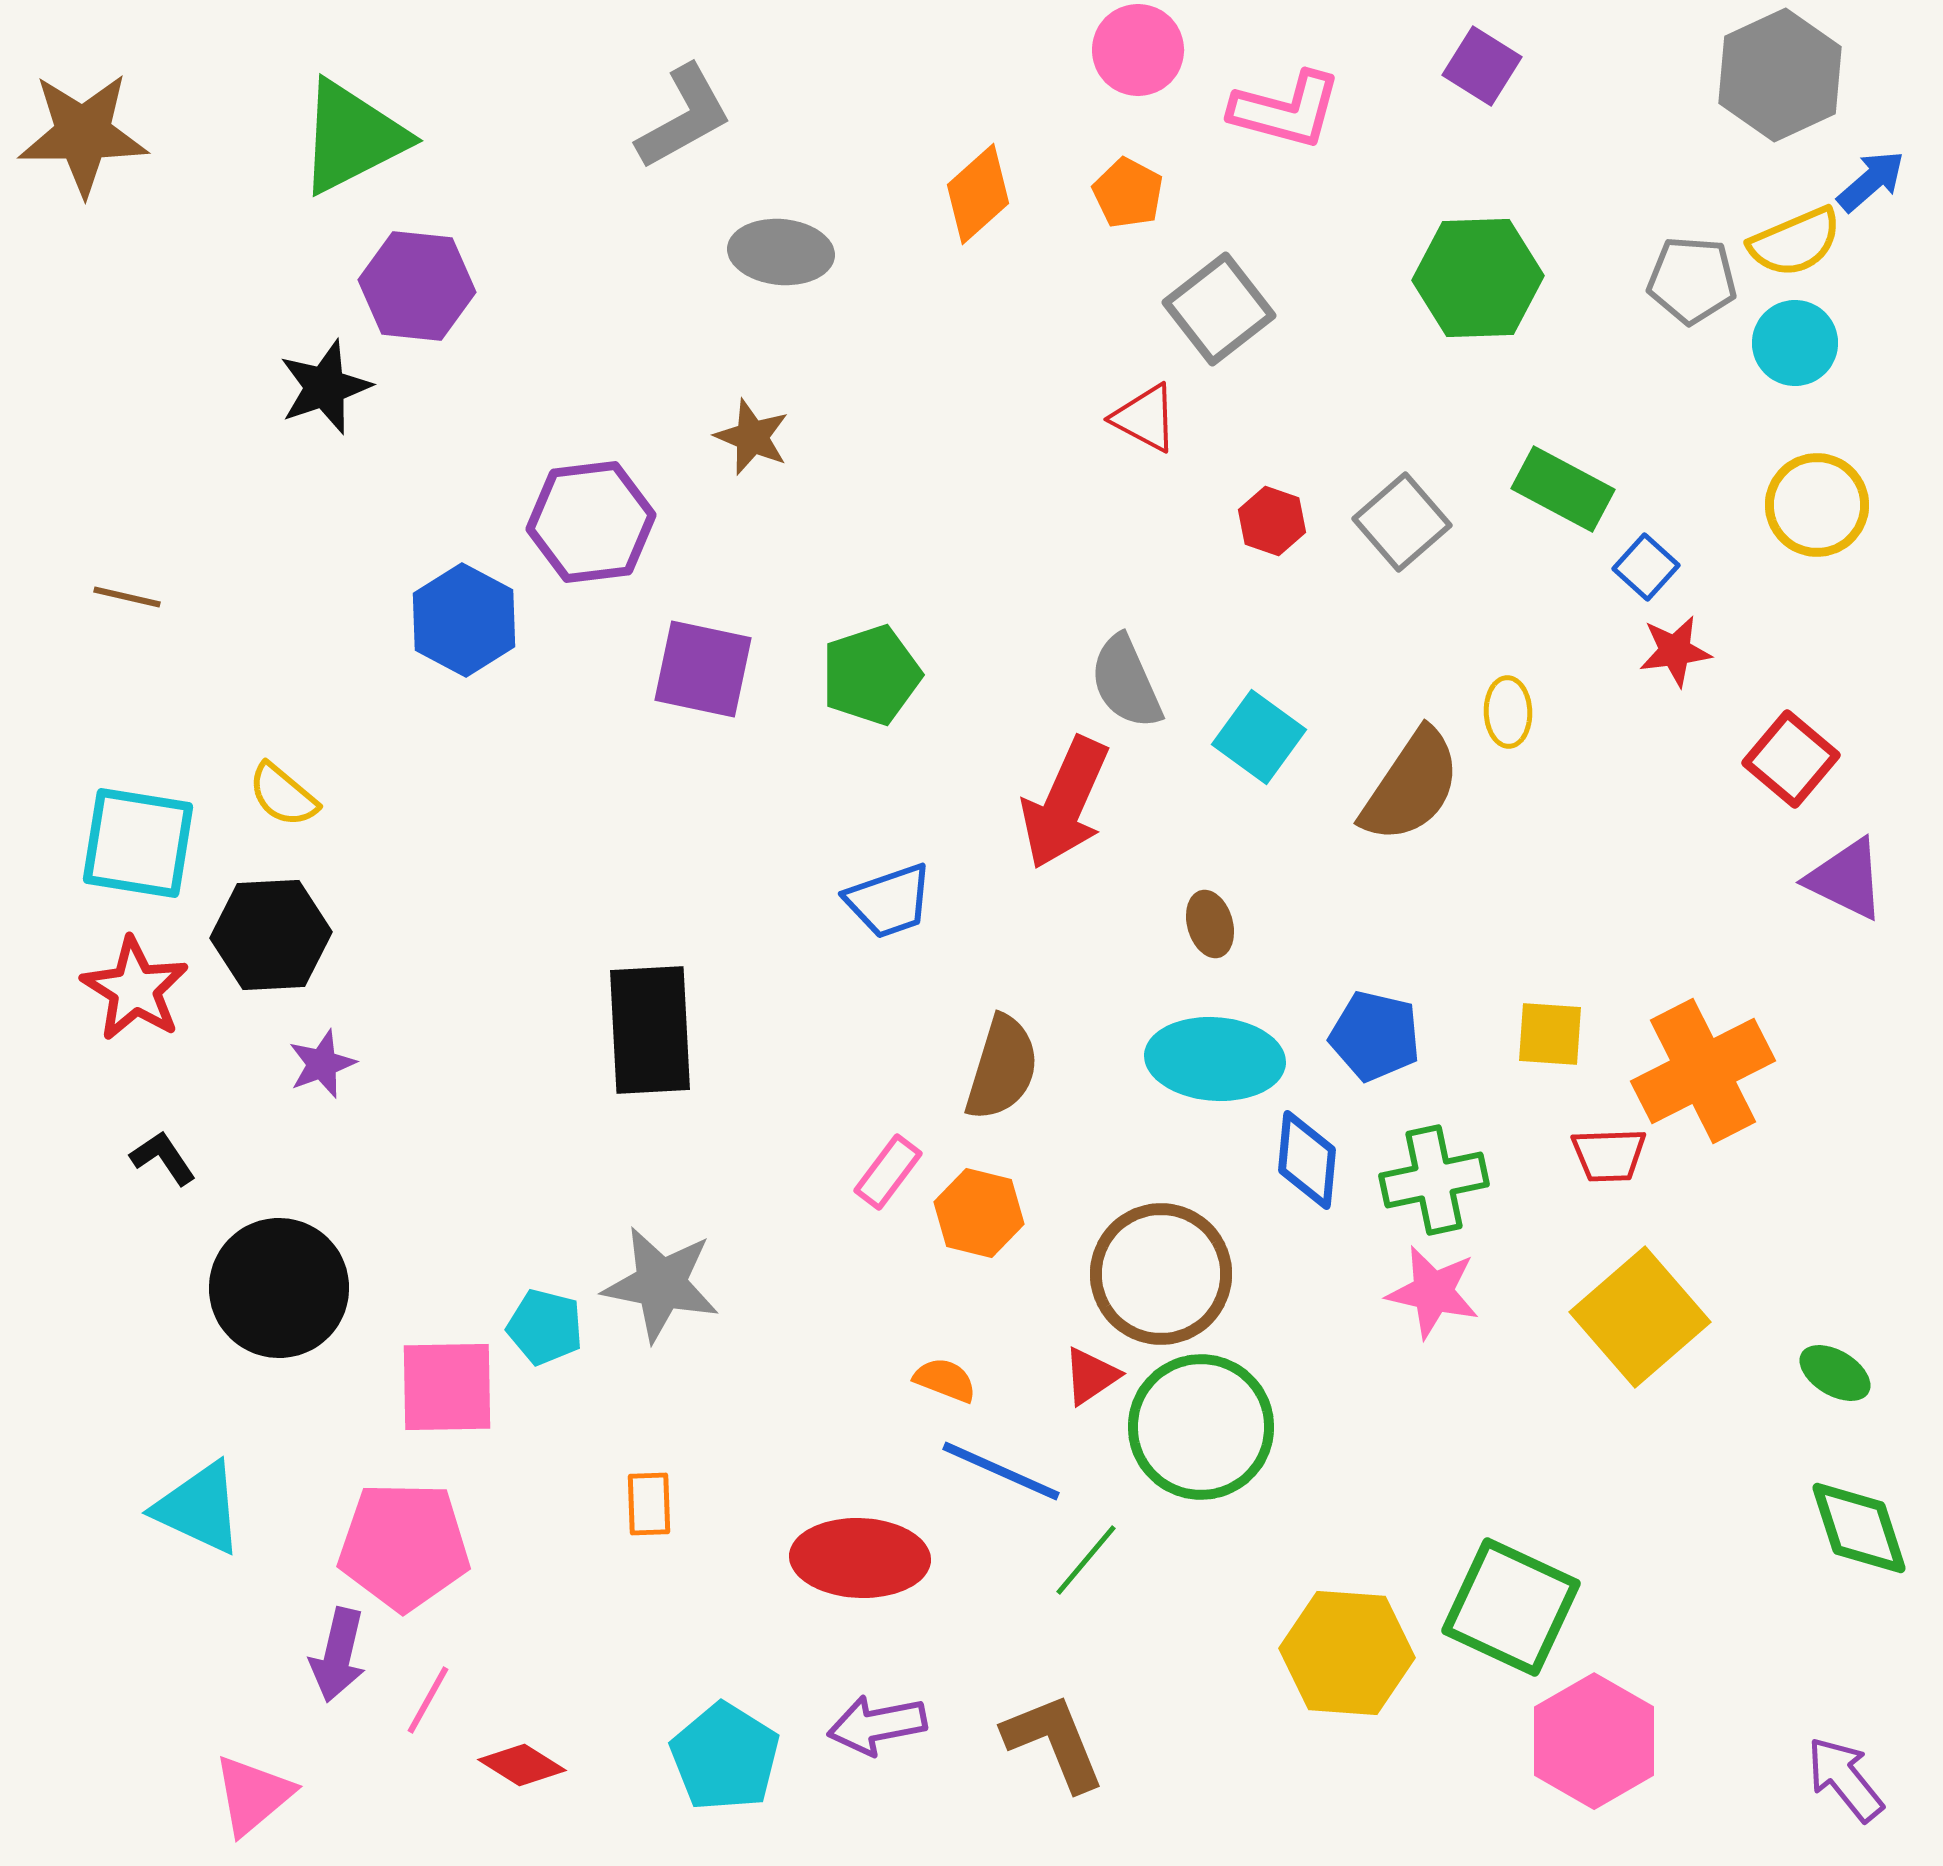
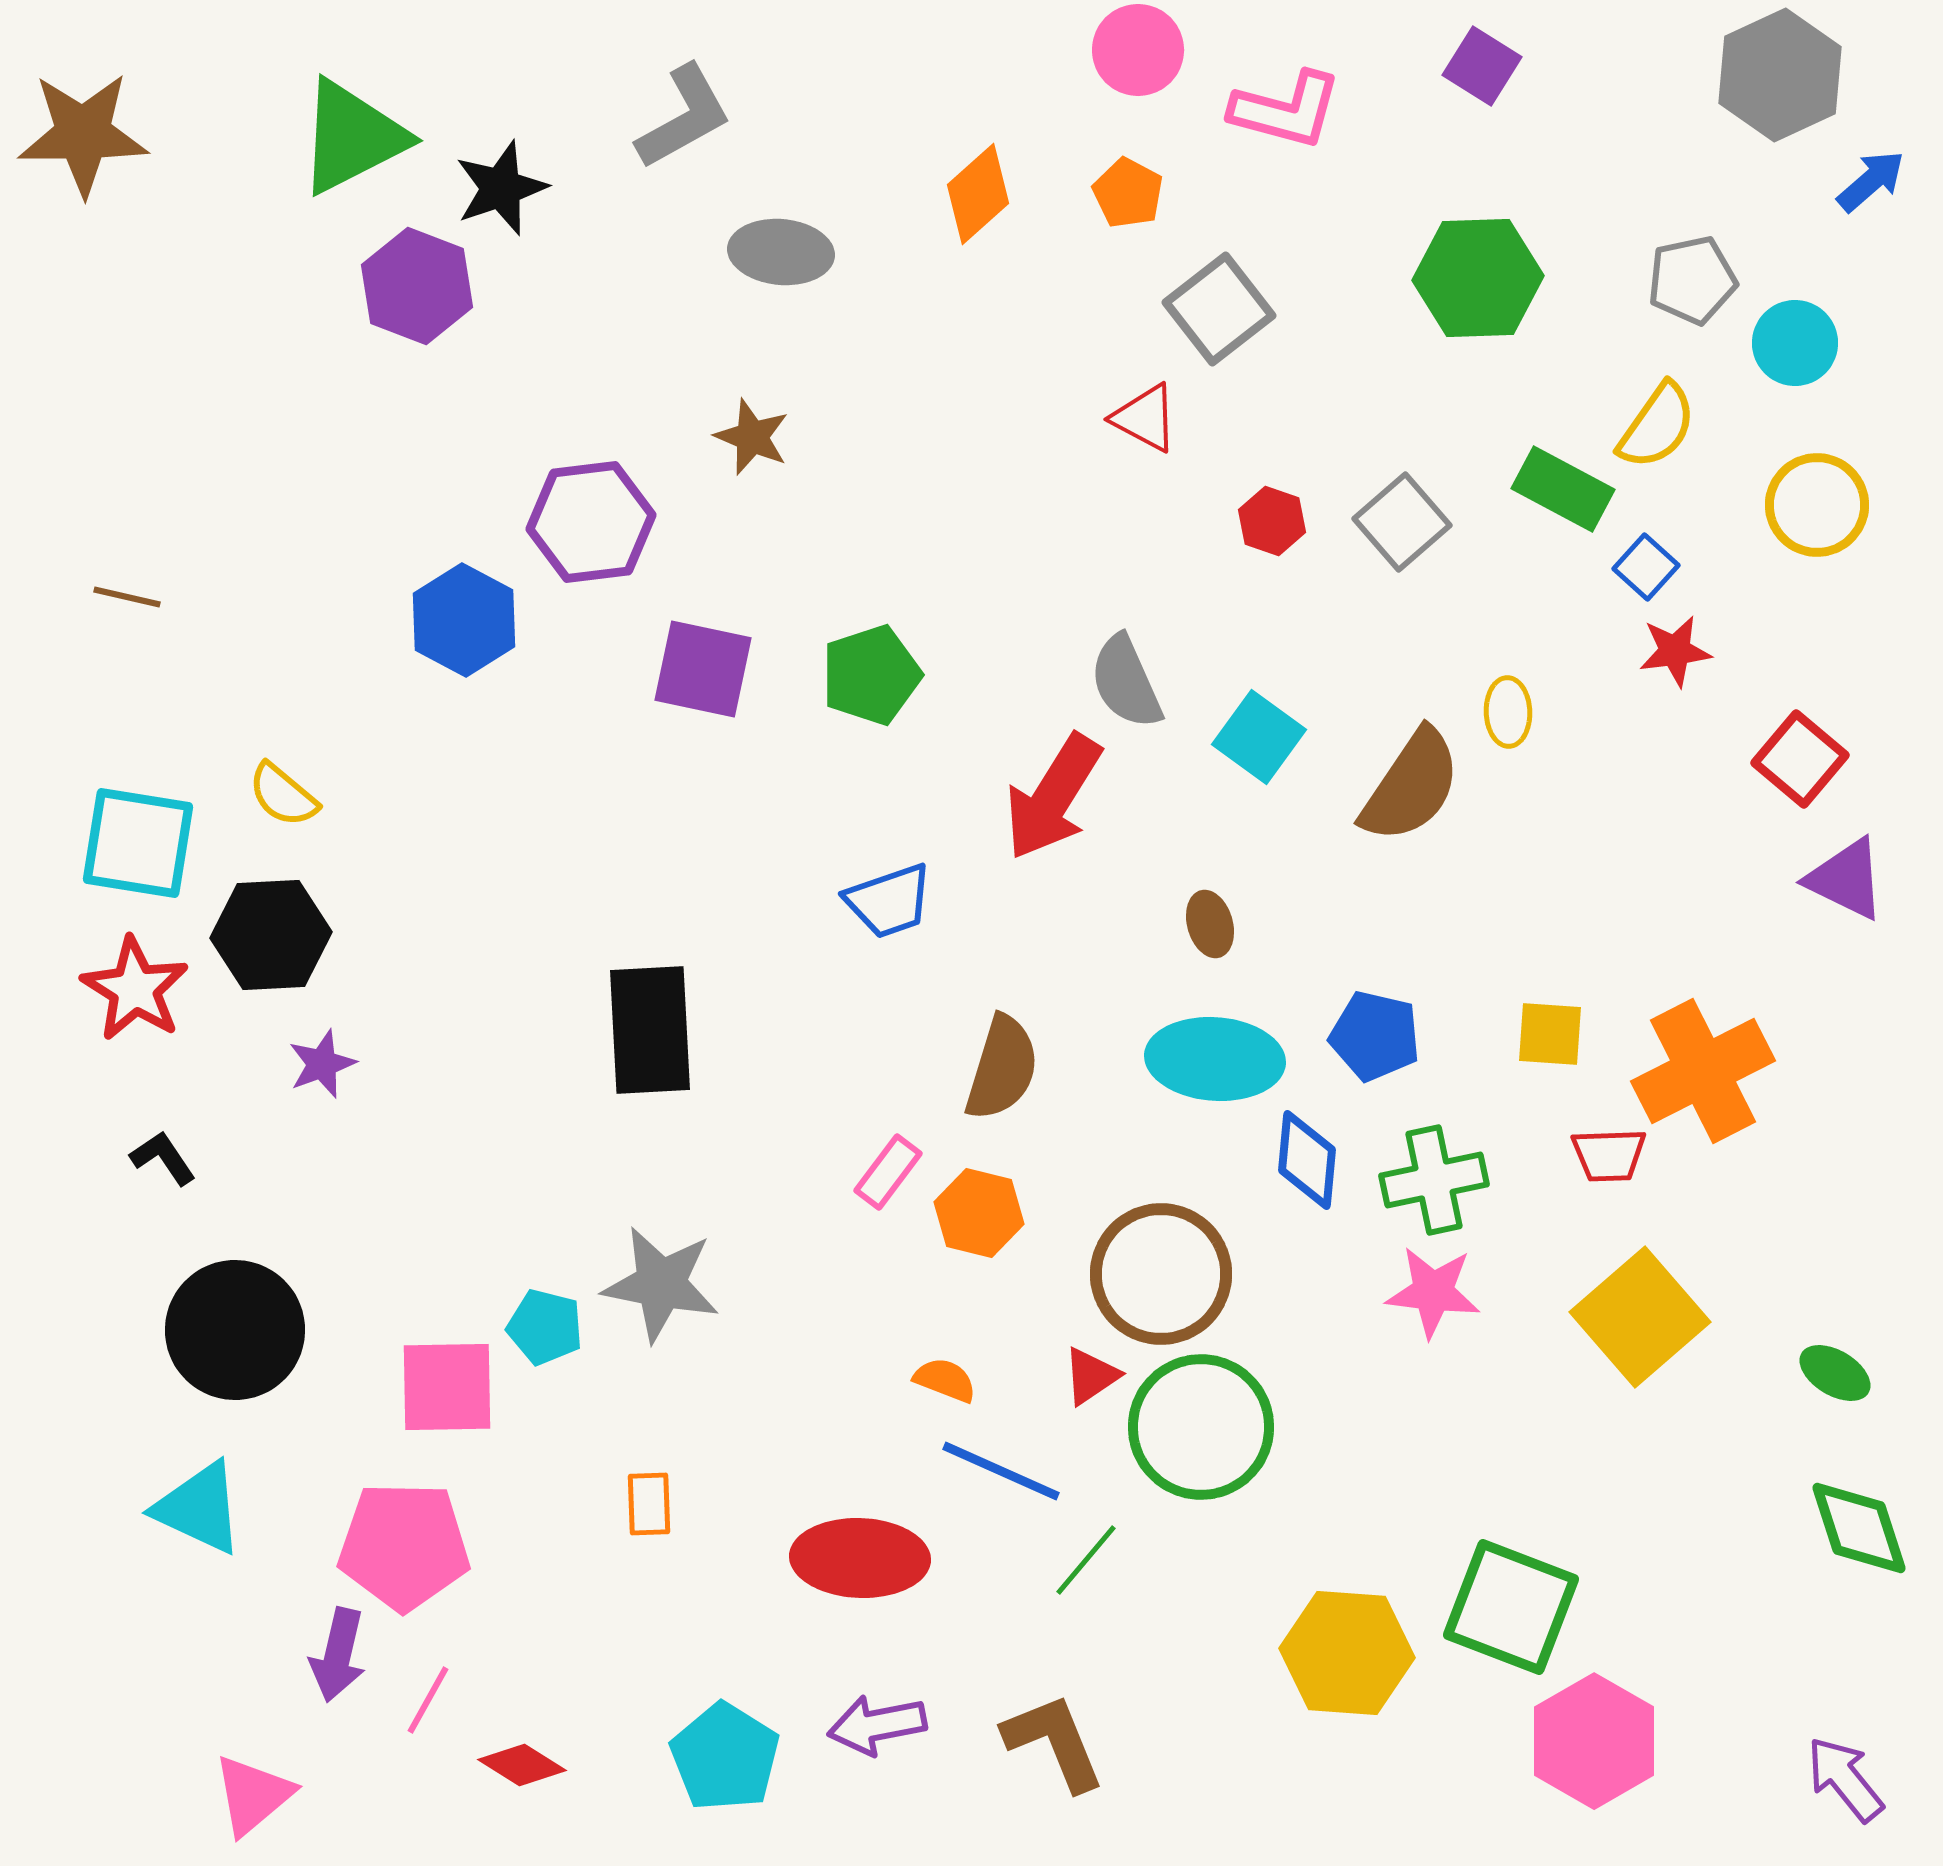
yellow semicircle at (1795, 242): moved 138 px left, 184 px down; rotated 32 degrees counterclockwise
gray pentagon at (1692, 280): rotated 16 degrees counterclockwise
purple hexagon at (417, 286): rotated 15 degrees clockwise
black star at (325, 387): moved 176 px right, 199 px up
red square at (1791, 759): moved 9 px right
red arrow at (1065, 803): moved 12 px left, 6 px up; rotated 8 degrees clockwise
black circle at (279, 1288): moved 44 px left, 42 px down
pink star at (1433, 1292): rotated 6 degrees counterclockwise
green square at (1511, 1607): rotated 4 degrees counterclockwise
